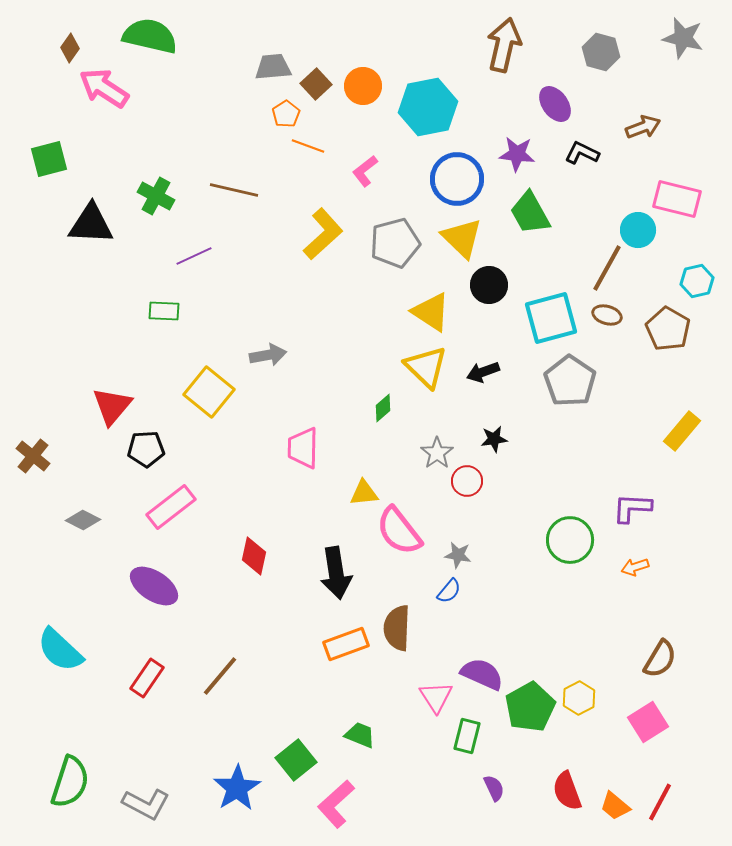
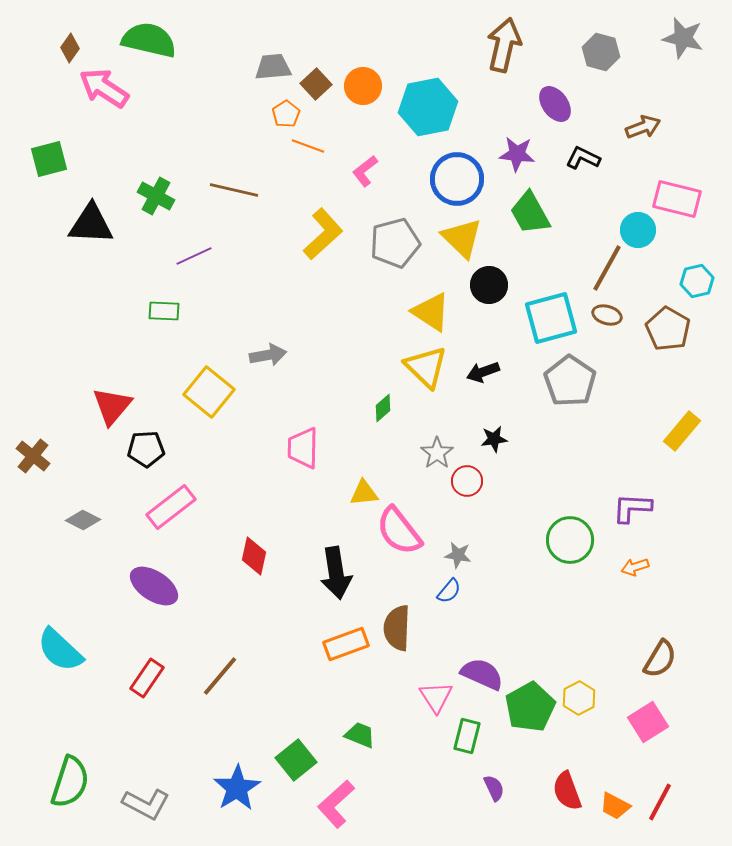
green semicircle at (150, 36): moved 1 px left, 4 px down
black L-shape at (582, 153): moved 1 px right, 5 px down
orange trapezoid at (615, 806): rotated 12 degrees counterclockwise
